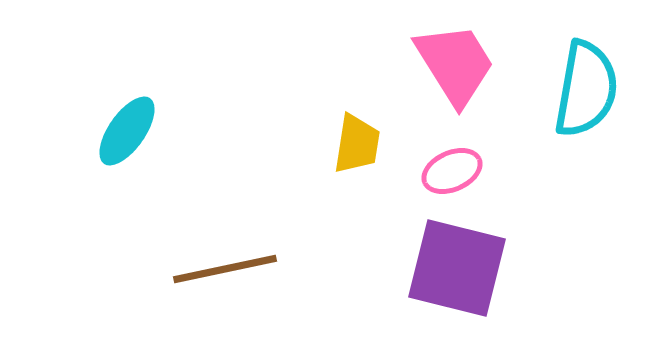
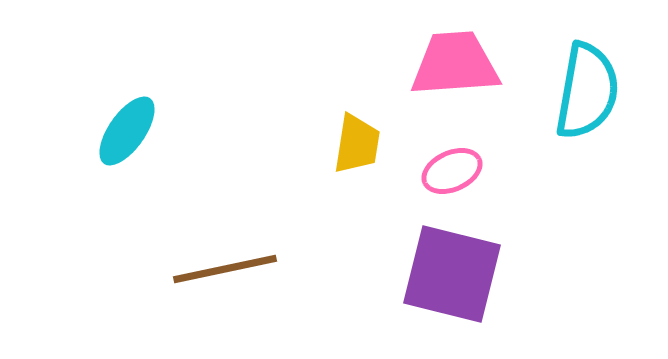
pink trapezoid: rotated 62 degrees counterclockwise
cyan semicircle: moved 1 px right, 2 px down
purple square: moved 5 px left, 6 px down
